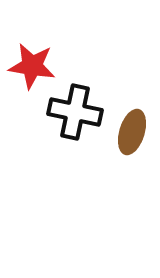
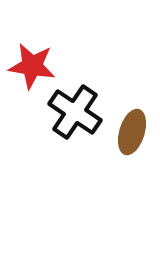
black cross: rotated 22 degrees clockwise
